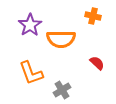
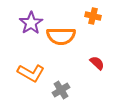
purple star: moved 1 px right, 2 px up
orange semicircle: moved 3 px up
orange L-shape: rotated 40 degrees counterclockwise
gray cross: moved 1 px left
